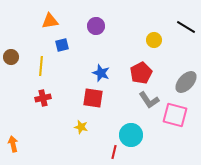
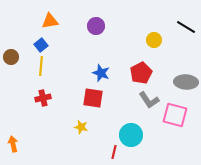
blue square: moved 21 px left; rotated 24 degrees counterclockwise
gray ellipse: rotated 50 degrees clockwise
